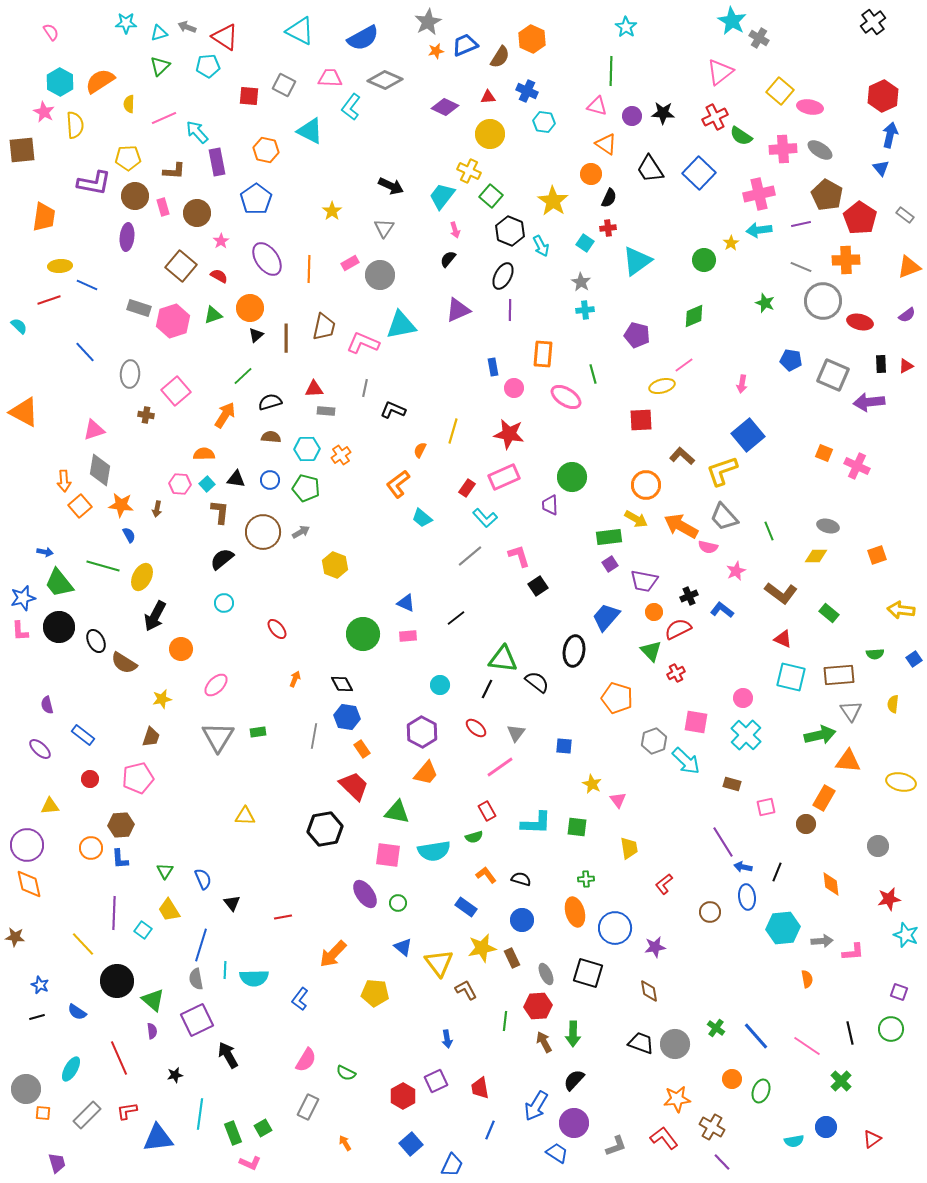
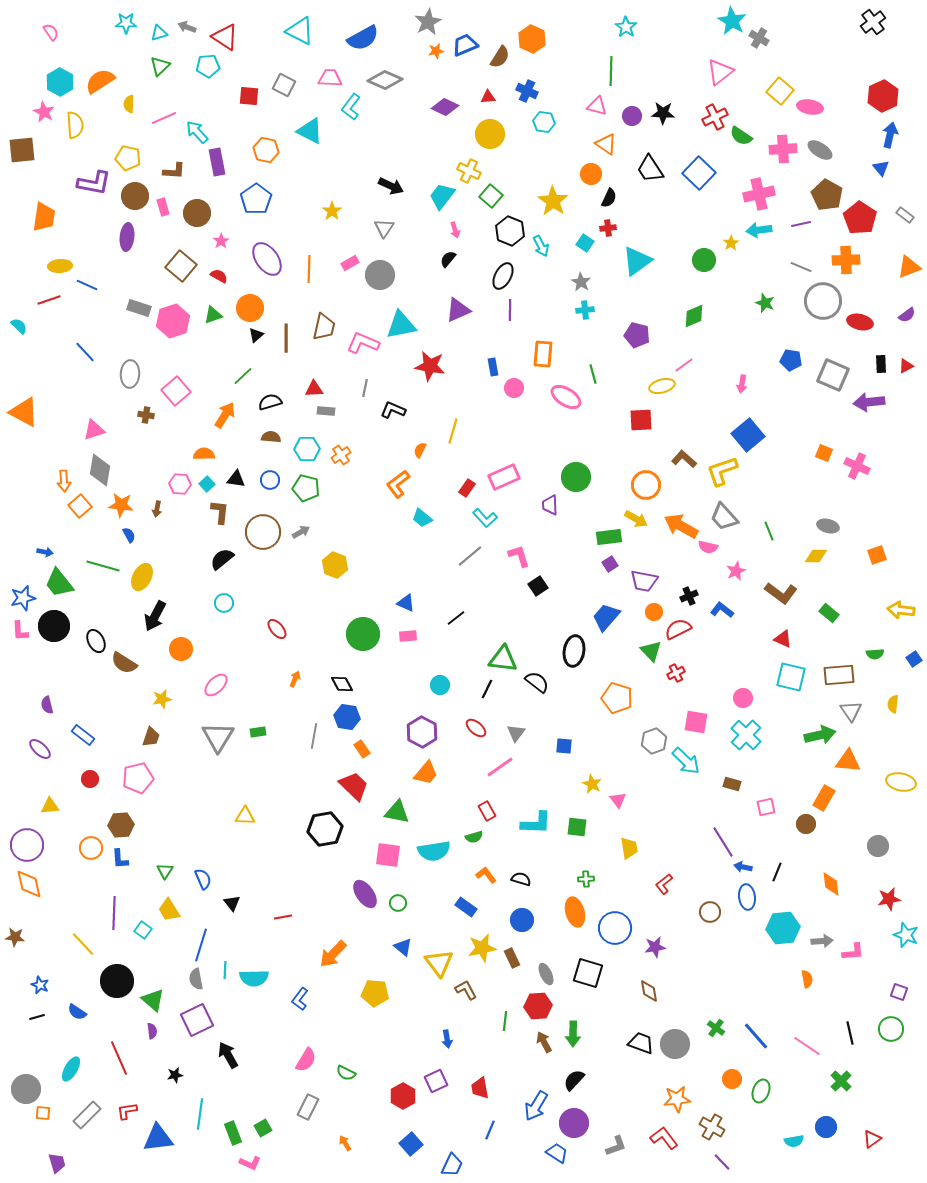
yellow pentagon at (128, 158): rotated 15 degrees clockwise
red star at (509, 434): moved 79 px left, 68 px up
brown L-shape at (682, 456): moved 2 px right, 3 px down
green circle at (572, 477): moved 4 px right
black circle at (59, 627): moved 5 px left, 1 px up
